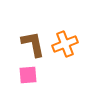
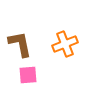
brown L-shape: moved 13 px left
